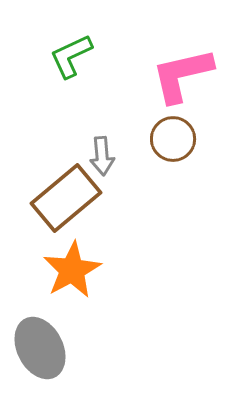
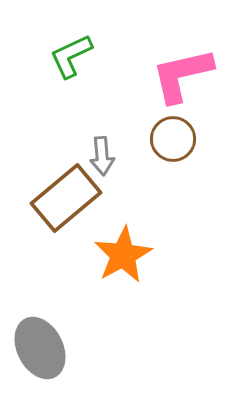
orange star: moved 51 px right, 15 px up
